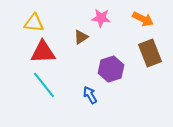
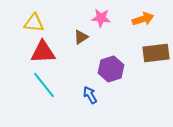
orange arrow: rotated 45 degrees counterclockwise
brown rectangle: moved 6 px right; rotated 76 degrees counterclockwise
